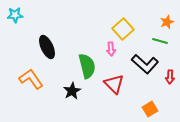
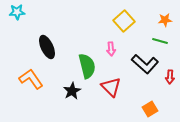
cyan star: moved 2 px right, 3 px up
orange star: moved 2 px left, 2 px up; rotated 16 degrees clockwise
yellow square: moved 1 px right, 8 px up
red triangle: moved 3 px left, 3 px down
